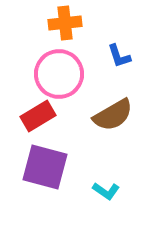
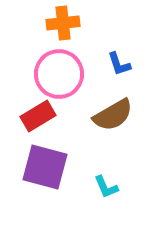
orange cross: moved 2 px left
blue L-shape: moved 8 px down
cyan L-shape: moved 4 px up; rotated 32 degrees clockwise
